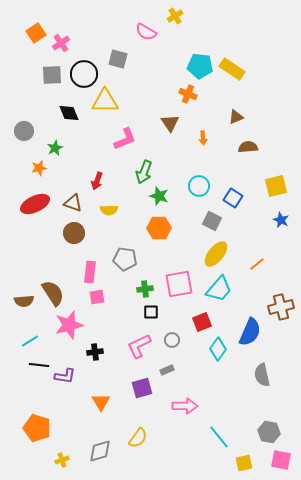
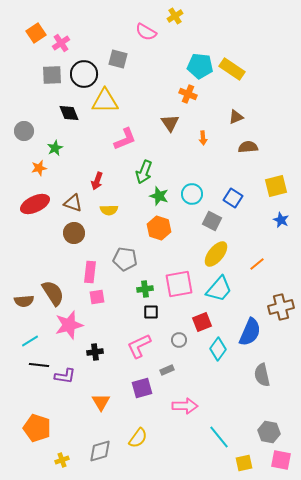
cyan circle at (199, 186): moved 7 px left, 8 px down
orange hexagon at (159, 228): rotated 20 degrees clockwise
gray circle at (172, 340): moved 7 px right
